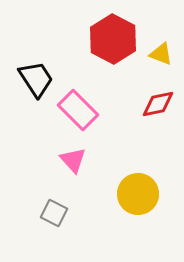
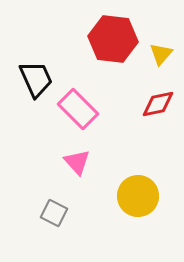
red hexagon: rotated 21 degrees counterclockwise
yellow triangle: rotated 50 degrees clockwise
black trapezoid: rotated 9 degrees clockwise
pink rectangle: moved 1 px up
pink triangle: moved 4 px right, 2 px down
yellow circle: moved 2 px down
